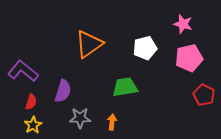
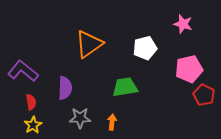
pink pentagon: moved 11 px down
purple semicircle: moved 2 px right, 3 px up; rotated 15 degrees counterclockwise
red semicircle: rotated 28 degrees counterclockwise
